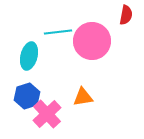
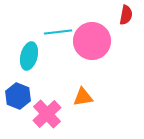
blue hexagon: moved 9 px left; rotated 20 degrees counterclockwise
